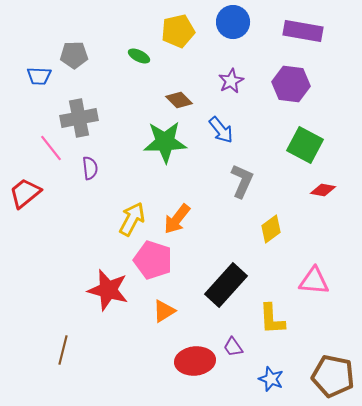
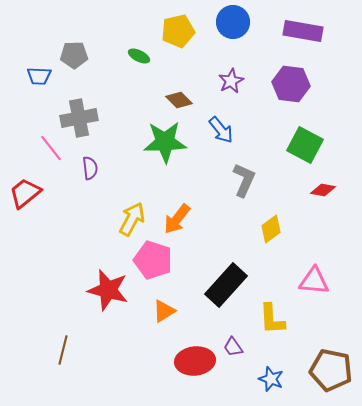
gray L-shape: moved 2 px right, 1 px up
brown pentagon: moved 2 px left, 6 px up
